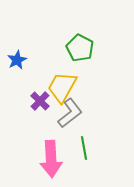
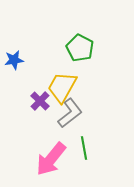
blue star: moved 3 px left; rotated 18 degrees clockwise
pink arrow: rotated 42 degrees clockwise
